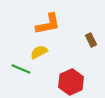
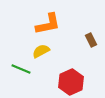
yellow semicircle: moved 2 px right, 1 px up
